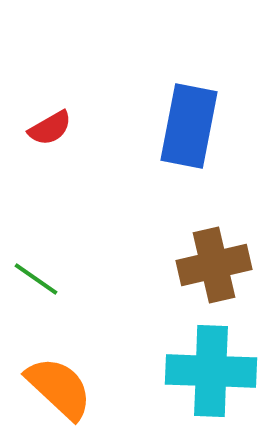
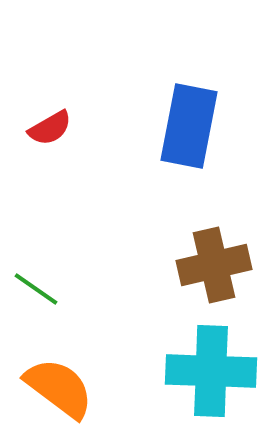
green line: moved 10 px down
orange semicircle: rotated 6 degrees counterclockwise
